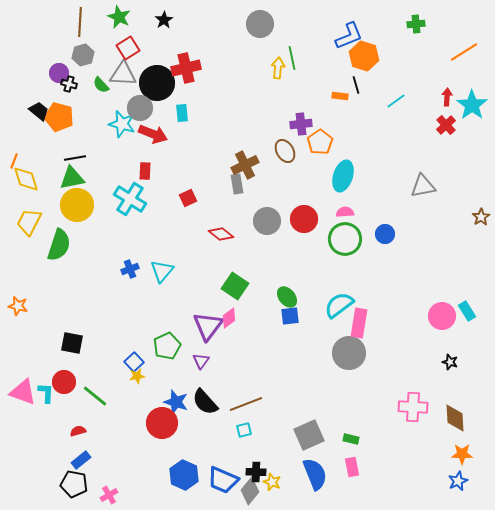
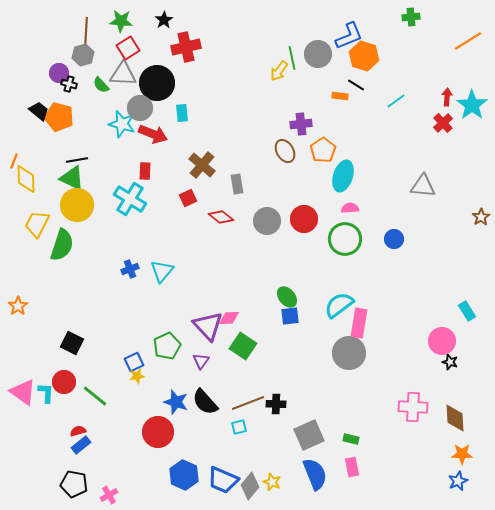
green star at (119, 17): moved 2 px right, 4 px down; rotated 20 degrees counterclockwise
brown line at (80, 22): moved 6 px right, 10 px down
gray circle at (260, 24): moved 58 px right, 30 px down
green cross at (416, 24): moved 5 px left, 7 px up
orange line at (464, 52): moved 4 px right, 11 px up
red cross at (186, 68): moved 21 px up
yellow arrow at (278, 68): moved 1 px right, 3 px down; rotated 150 degrees counterclockwise
black line at (356, 85): rotated 42 degrees counterclockwise
red cross at (446, 125): moved 3 px left, 2 px up
orange pentagon at (320, 142): moved 3 px right, 8 px down
black line at (75, 158): moved 2 px right, 2 px down
brown cross at (245, 165): moved 43 px left; rotated 24 degrees counterclockwise
green triangle at (72, 178): rotated 36 degrees clockwise
yellow diamond at (26, 179): rotated 16 degrees clockwise
gray triangle at (423, 186): rotated 16 degrees clockwise
pink semicircle at (345, 212): moved 5 px right, 4 px up
yellow trapezoid at (29, 222): moved 8 px right, 2 px down
red diamond at (221, 234): moved 17 px up
blue circle at (385, 234): moved 9 px right, 5 px down
green semicircle at (59, 245): moved 3 px right
green square at (235, 286): moved 8 px right, 60 px down
orange star at (18, 306): rotated 24 degrees clockwise
pink circle at (442, 316): moved 25 px down
pink diamond at (229, 318): rotated 35 degrees clockwise
purple triangle at (208, 326): rotated 20 degrees counterclockwise
black square at (72, 343): rotated 15 degrees clockwise
blue square at (134, 362): rotated 18 degrees clockwise
pink triangle at (23, 392): rotated 16 degrees clockwise
brown line at (246, 404): moved 2 px right, 1 px up
red circle at (162, 423): moved 4 px left, 9 px down
cyan square at (244, 430): moved 5 px left, 3 px up
blue rectangle at (81, 460): moved 15 px up
black cross at (256, 472): moved 20 px right, 68 px up
gray diamond at (250, 491): moved 5 px up
